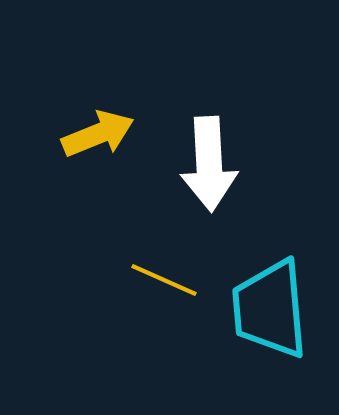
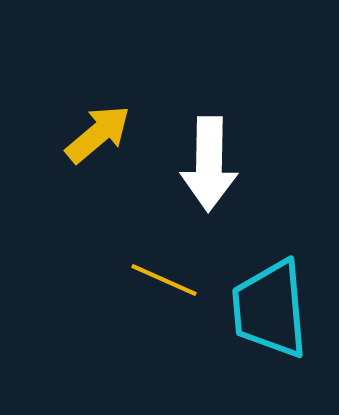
yellow arrow: rotated 18 degrees counterclockwise
white arrow: rotated 4 degrees clockwise
